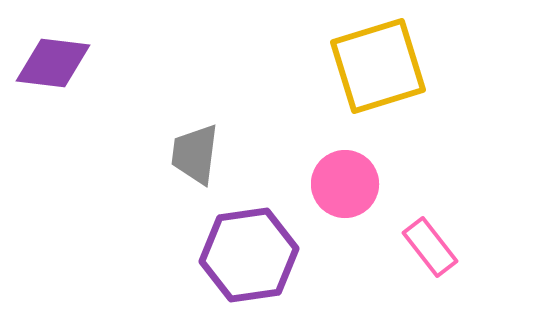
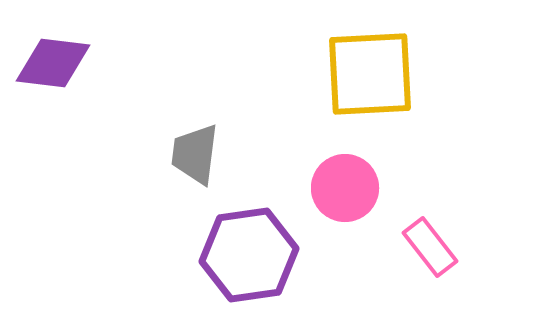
yellow square: moved 8 px left, 8 px down; rotated 14 degrees clockwise
pink circle: moved 4 px down
